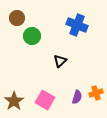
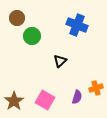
orange cross: moved 5 px up
